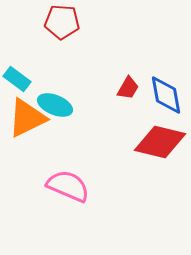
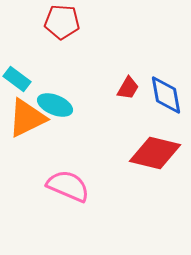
red diamond: moved 5 px left, 11 px down
